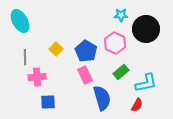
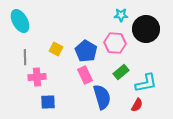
pink hexagon: rotated 20 degrees counterclockwise
yellow square: rotated 16 degrees counterclockwise
blue semicircle: moved 1 px up
